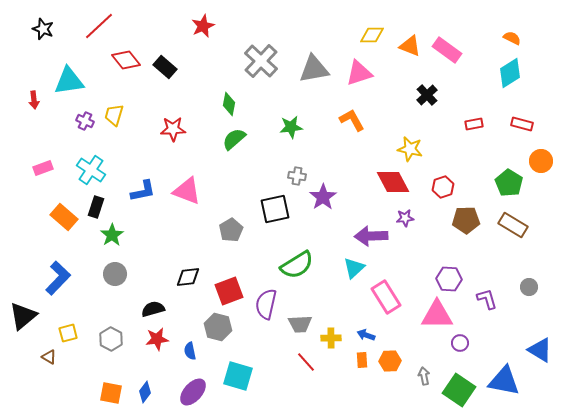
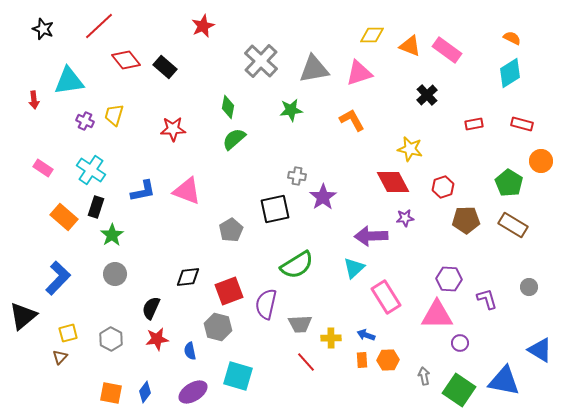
green diamond at (229, 104): moved 1 px left, 3 px down
green star at (291, 127): moved 17 px up
pink rectangle at (43, 168): rotated 54 degrees clockwise
black semicircle at (153, 309): moved 2 px left, 1 px up; rotated 50 degrees counterclockwise
brown triangle at (49, 357): moved 11 px right; rotated 42 degrees clockwise
orange hexagon at (390, 361): moved 2 px left, 1 px up
purple ellipse at (193, 392): rotated 16 degrees clockwise
